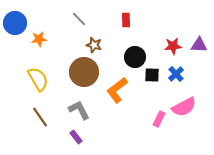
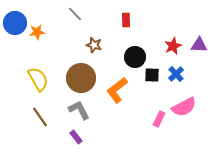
gray line: moved 4 px left, 5 px up
orange star: moved 2 px left, 7 px up
red star: rotated 18 degrees counterclockwise
brown circle: moved 3 px left, 6 px down
